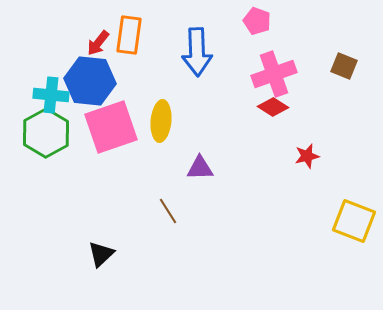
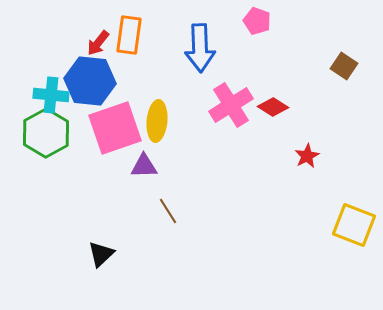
blue arrow: moved 3 px right, 4 px up
brown square: rotated 12 degrees clockwise
pink cross: moved 43 px left, 31 px down; rotated 12 degrees counterclockwise
yellow ellipse: moved 4 px left
pink square: moved 4 px right, 1 px down
red star: rotated 15 degrees counterclockwise
purple triangle: moved 56 px left, 2 px up
yellow square: moved 4 px down
